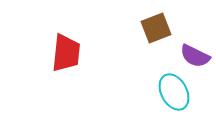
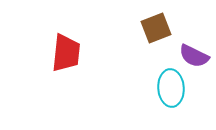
purple semicircle: moved 1 px left
cyan ellipse: moved 3 px left, 4 px up; rotated 24 degrees clockwise
